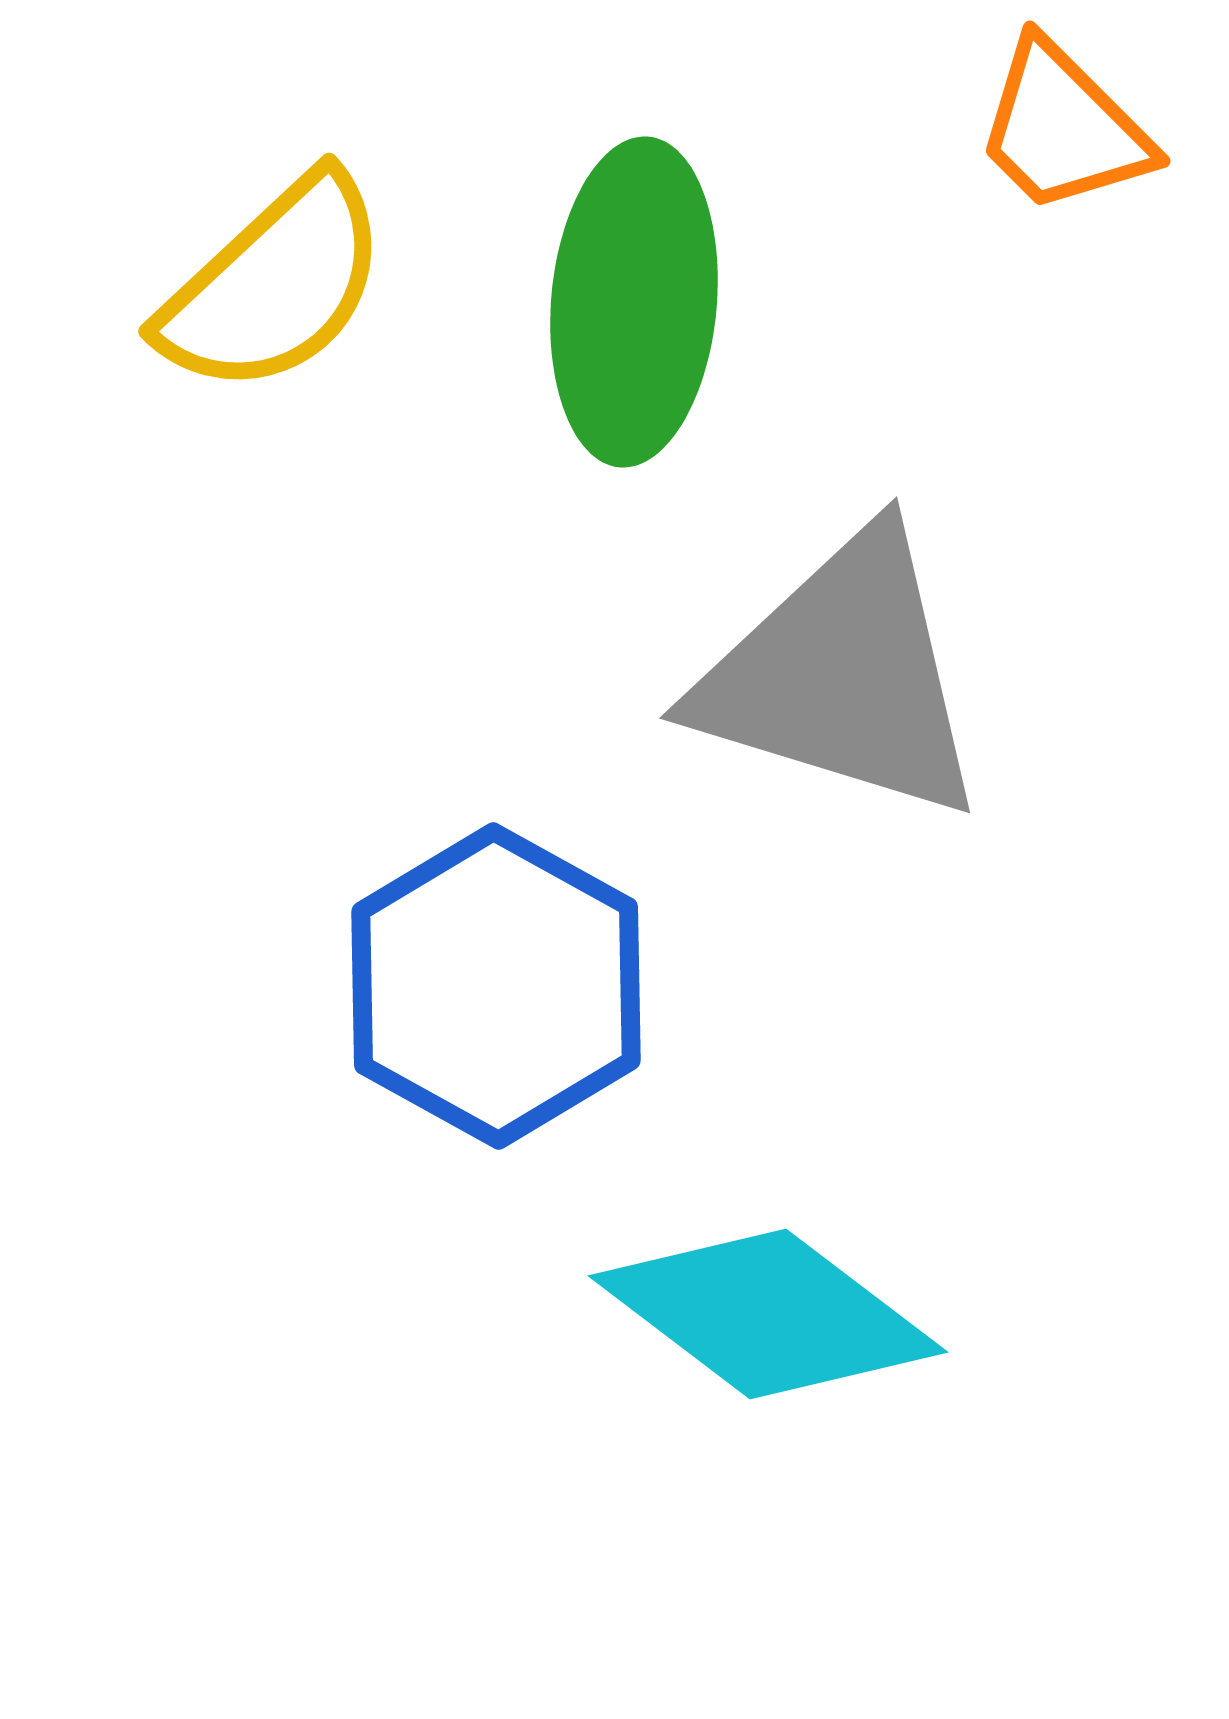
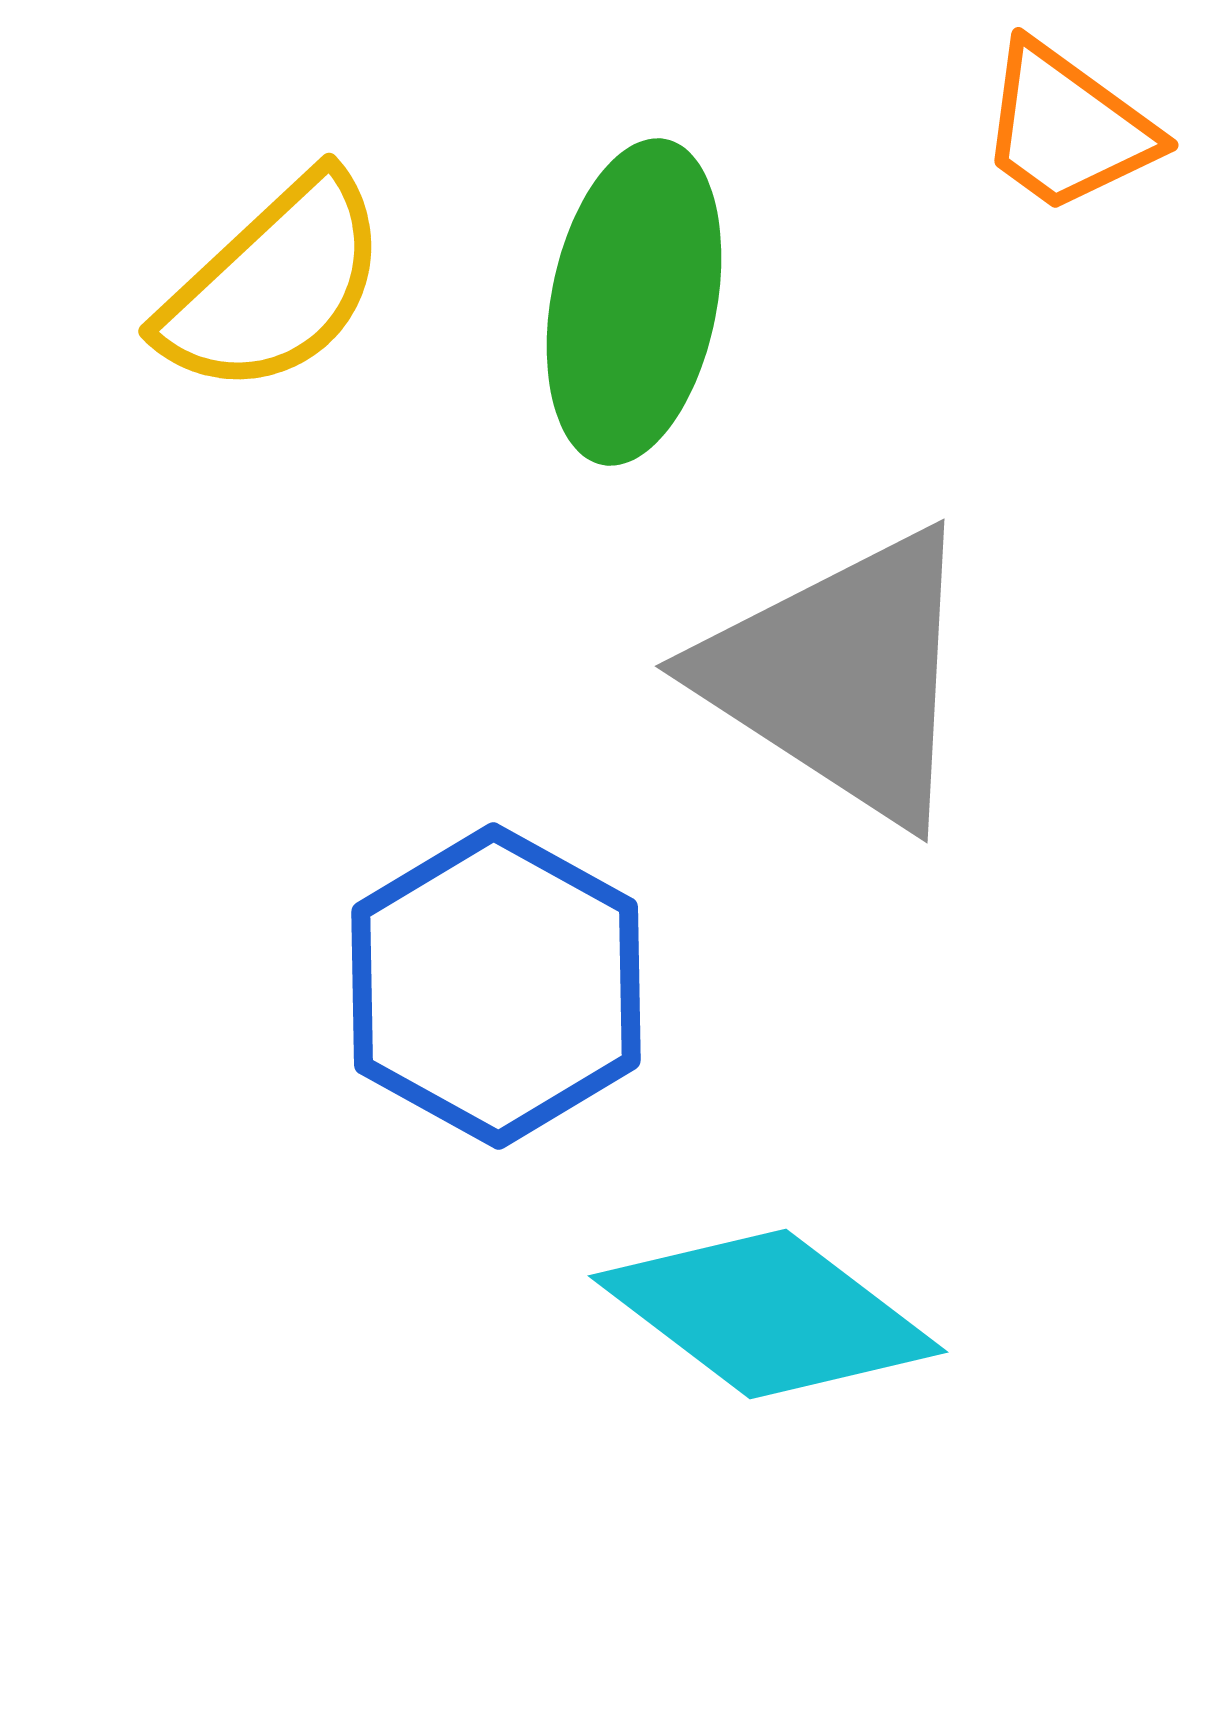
orange trapezoid: moved 4 px right; rotated 9 degrees counterclockwise
green ellipse: rotated 6 degrees clockwise
gray triangle: rotated 16 degrees clockwise
